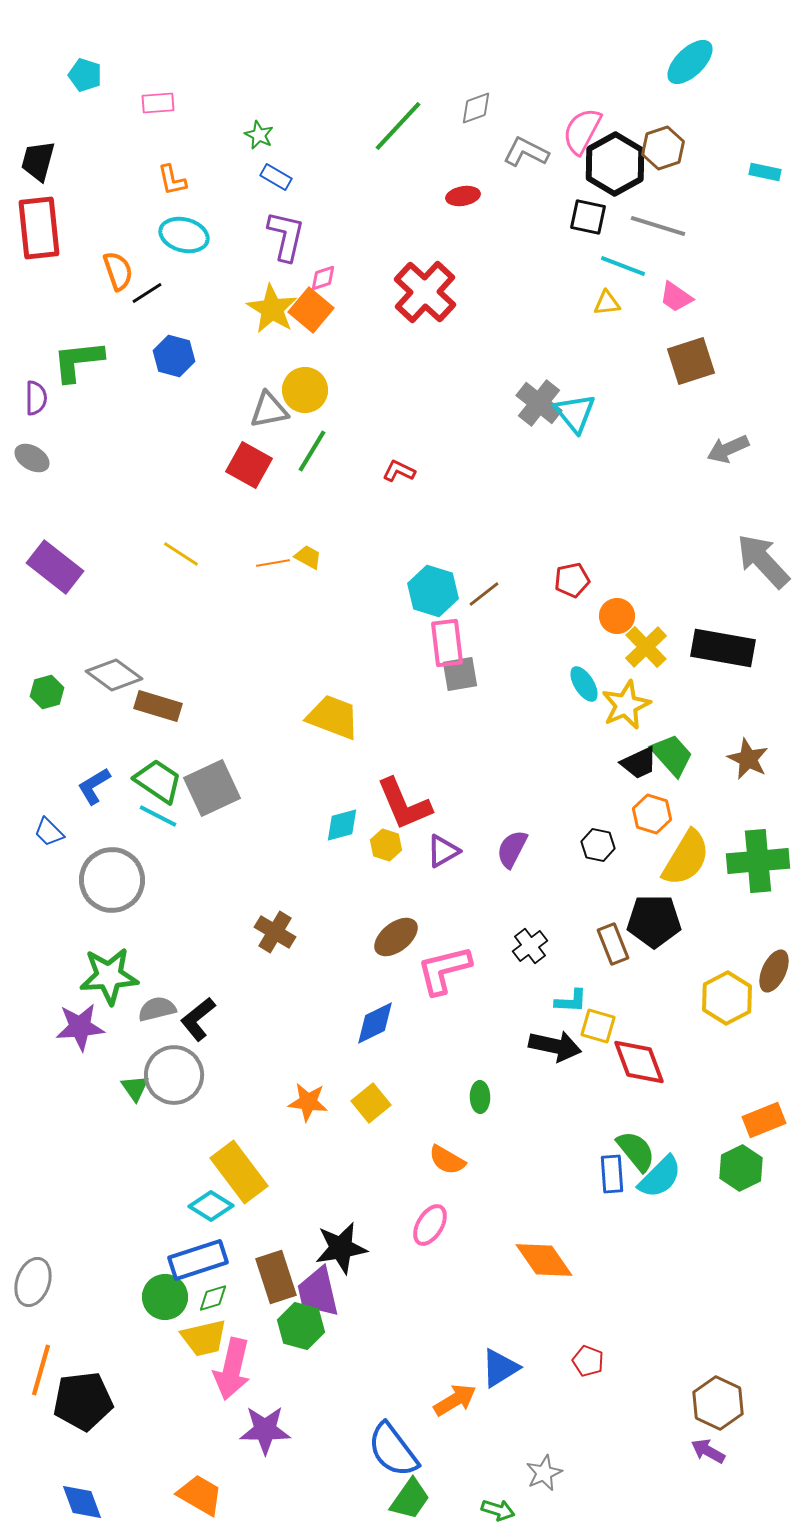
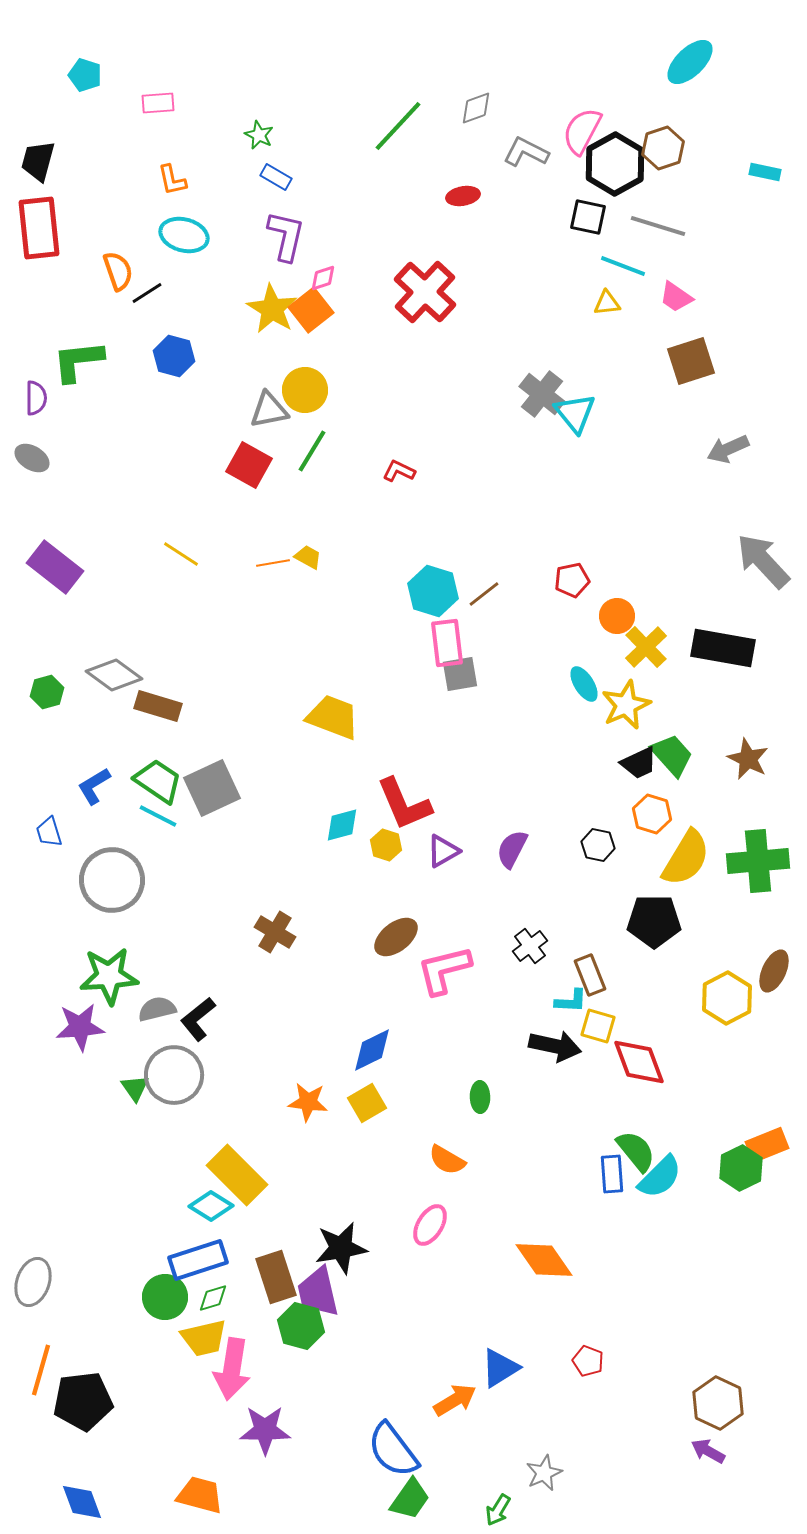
orange square at (311, 310): rotated 12 degrees clockwise
gray cross at (539, 403): moved 3 px right, 9 px up
blue trapezoid at (49, 832): rotated 28 degrees clockwise
brown rectangle at (613, 944): moved 23 px left, 31 px down
blue diamond at (375, 1023): moved 3 px left, 27 px down
yellow square at (371, 1103): moved 4 px left; rotated 9 degrees clockwise
orange rectangle at (764, 1120): moved 3 px right, 25 px down
yellow rectangle at (239, 1172): moved 2 px left, 3 px down; rotated 8 degrees counterclockwise
pink arrow at (232, 1369): rotated 4 degrees counterclockwise
orange trapezoid at (200, 1495): rotated 15 degrees counterclockwise
green arrow at (498, 1510): rotated 104 degrees clockwise
